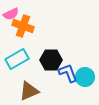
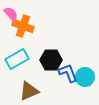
pink semicircle: rotated 105 degrees counterclockwise
